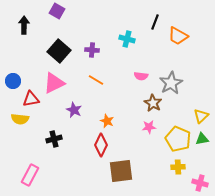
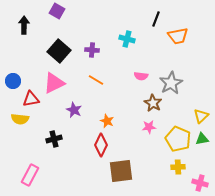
black line: moved 1 px right, 3 px up
orange trapezoid: rotated 40 degrees counterclockwise
